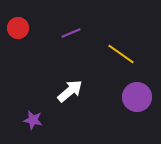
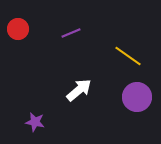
red circle: moved 1 px down
yellow line: moved 7 px right, 2 px down
white arrow: moved 9 px right, 1 px up
purple star: moved 2 px right, 2 px down
